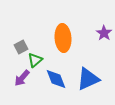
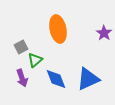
orange ellipse: moved 5 px left, 9 px up; rotated 8 degrees counterclockwise
purple arrow: rotated 60 degrees counterclockwise
